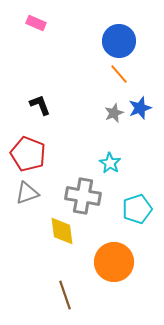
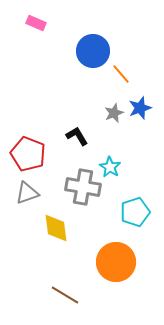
blue circle: moved 26 px left, 10 px down
orange line: moved 2 px right
black L-shape: moved 37 px right, 31 px down; rotated 10 degrees counterclockwise
cyan star: moved 4 px down
gray cross: moved 9 px up
cyan pentagon: moved 2 px left, 3 px down
yellow diamond: moved 6 px left, 3 px up
orange circle: moved 2 px right
brown line: rotated 40 degrees counterclockwise
